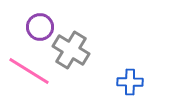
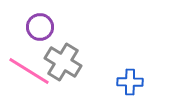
gray cross: moved 8 px left, 12 px down
